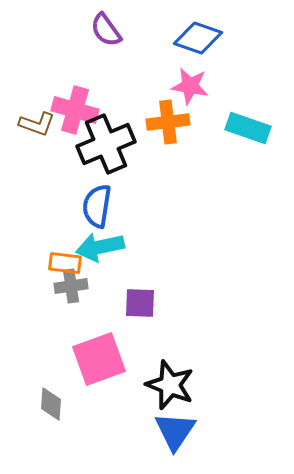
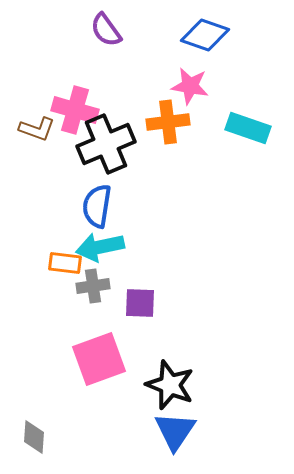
blue diamond: moved 7 px right, 3 px up
brown L-shape: moved 5 px down
gray cross: moved 22 px right
gray diamond: moved 17 px left, 33 px down
